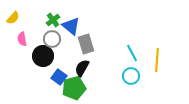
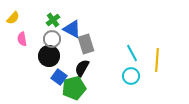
blue triangle: moved 1 px right, 3 px down; rotated 12 degrees counterclockwise
black circle: moved 6 px right
